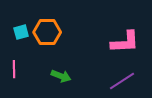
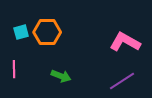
pink L-shape: rotated 148 degrees counterclockwise
